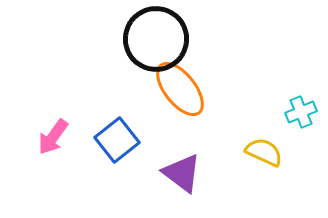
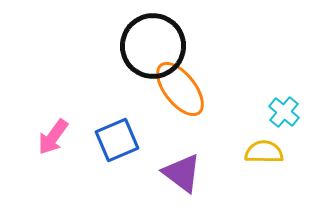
black circle: moved 3 px left, 7 px down
cyan cross: moved 17 px left; rotated 28 degrees counterclockwise
blue square: rotated 15 degrees clockwise
yellow semicircle: rotated 24 degrees counterclockwise
